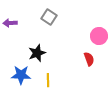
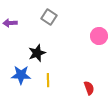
red semicircle: moved 29 px down
